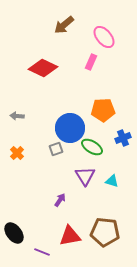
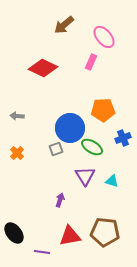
purple arrow: rotated 16 degrees counterclockwise
purple line: rotated 14 degrees counterclockwise
